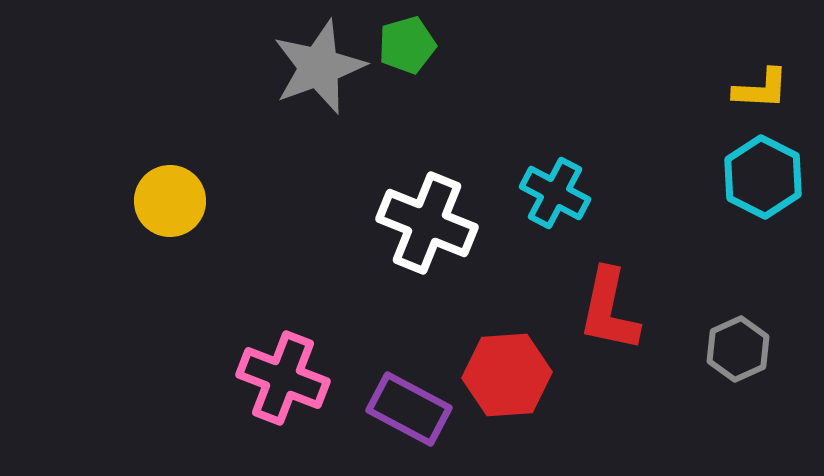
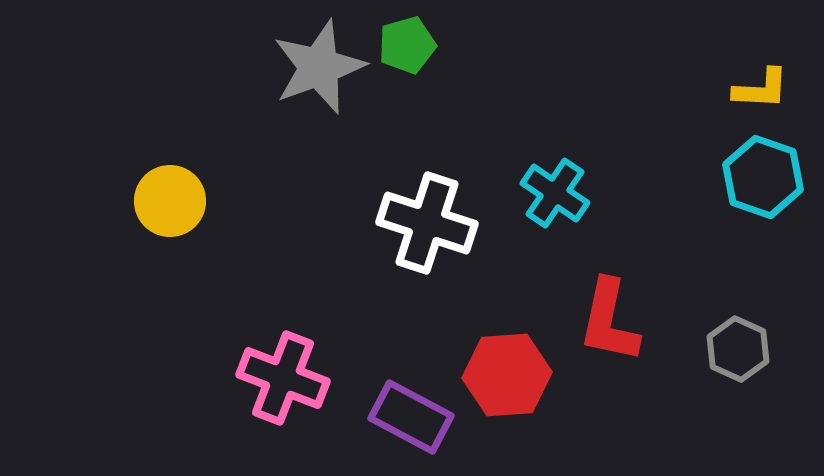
cyan hexagon: rotated 8 degrees counterclockwise
cyan cross: rotated 6 degrees clockwise
white cross: rotated 4 degrees counterclockwise
red L-shape: moved 11 px down
gray hexagon: rotated 12 degrees counterclockwise
purple rectangle: moved 2 px right, 8 px down
